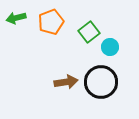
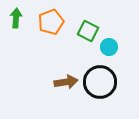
green arrow: rotated 108 degrees clockwise
green square: moved 1 px left, 1 px up; rotated 25 degrees counterclockwise
cyan circle: moved 1 px left
black circle: moved 1 px left
